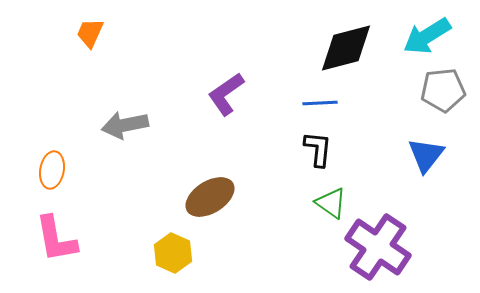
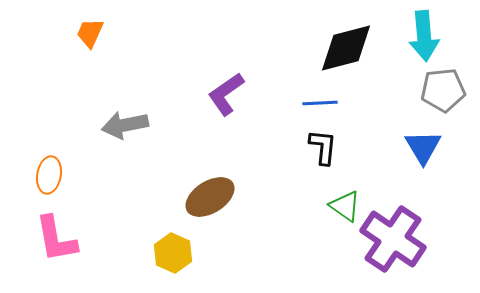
cyan arrow: moved 3 px left; rotated 63 degrees counterclockwise
black L-shape: moved 5 px right, 2 px up
blue triangle: moved 3 px left, 8 px up; rotated 9 degrees counterclockwise
orange ellipse: moved 3 px left, 5 px down
green triangle: moved 14 px right, 3 px down
purple cross: moved 15 px right, 8 px up
